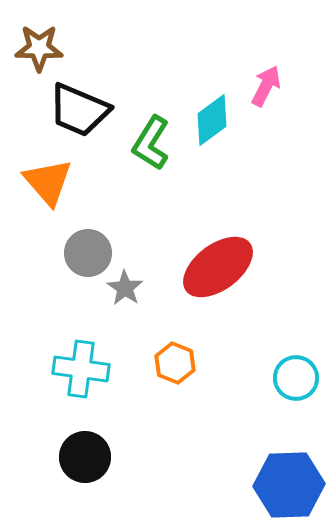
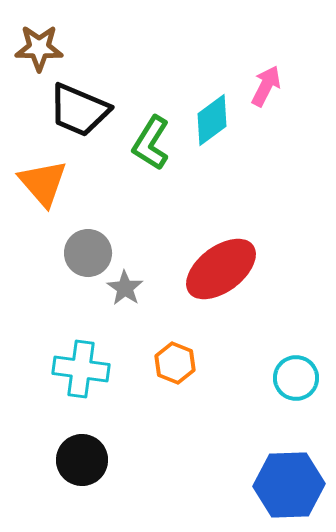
orange triangle: moved 5 px left, 1 px down
red ellipse: moved 3 px right, 2 px down
black circle: moved 3 px left, 3 px down
